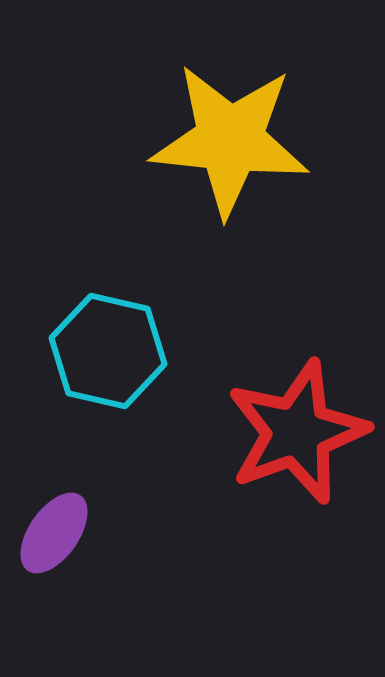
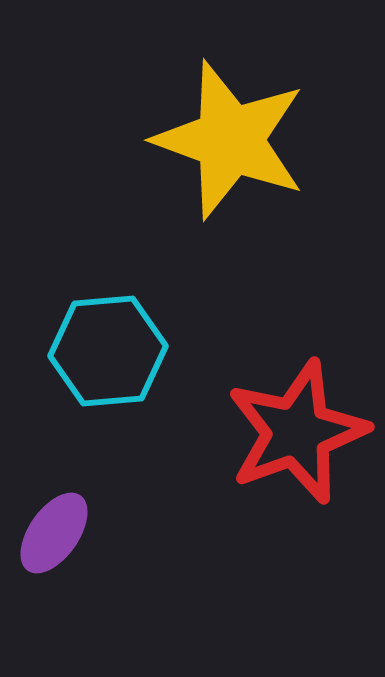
yellow star: rotated 14 degrees clockwise
cyan hexagon: rotated 18 degrees counterclockwise
